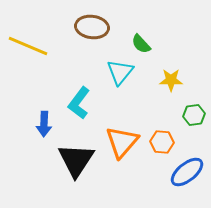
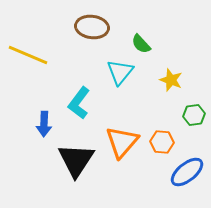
yellow line: moved 9 px down
yellow star: rotated 20 degrees clockwise
